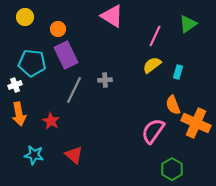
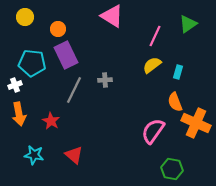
orange semicircle: moved 2 px right, 3 px up
green hexagon: rotated 20 degrees counterclockwise
